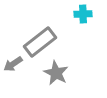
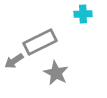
gray rectangle: rotated 12 degrees clockwise
gray arrow: moved 1 px right, 3 px up
